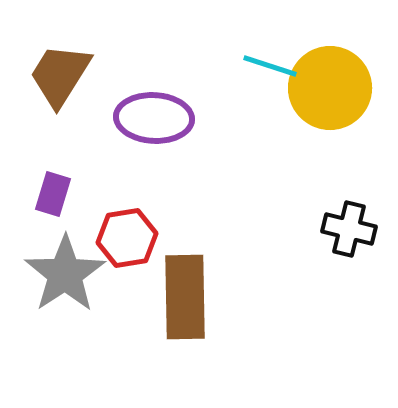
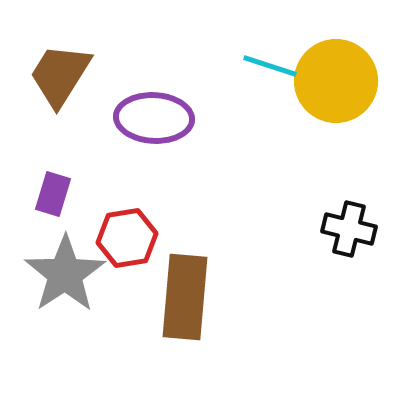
yellow circle: moved 6 px right, 7 px up
brown rectangle: rotated 6 degrees clockwise
